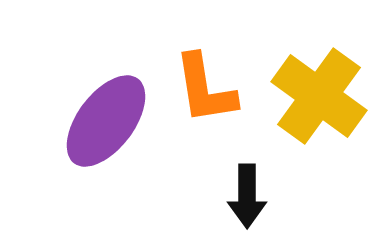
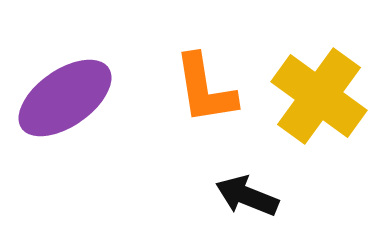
purple ellipse: moved 41 px left, 23 px up; rotated 18 degrees clockwise
black arrow: rotated 112 degrees clockwise
